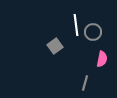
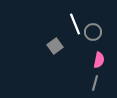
white line: moved 1 px left, 1 px up; rotated 15 degrees counterclockwise
pink semicircle: moved 3 px left, 1 px down
gray line: moved 10 px right
